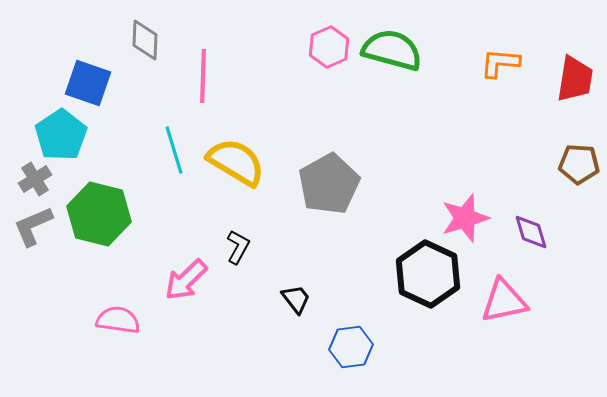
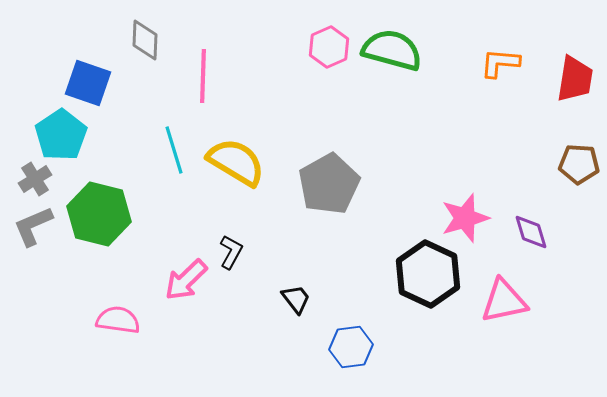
black L-shape: moved 7 px left, 5 px down
